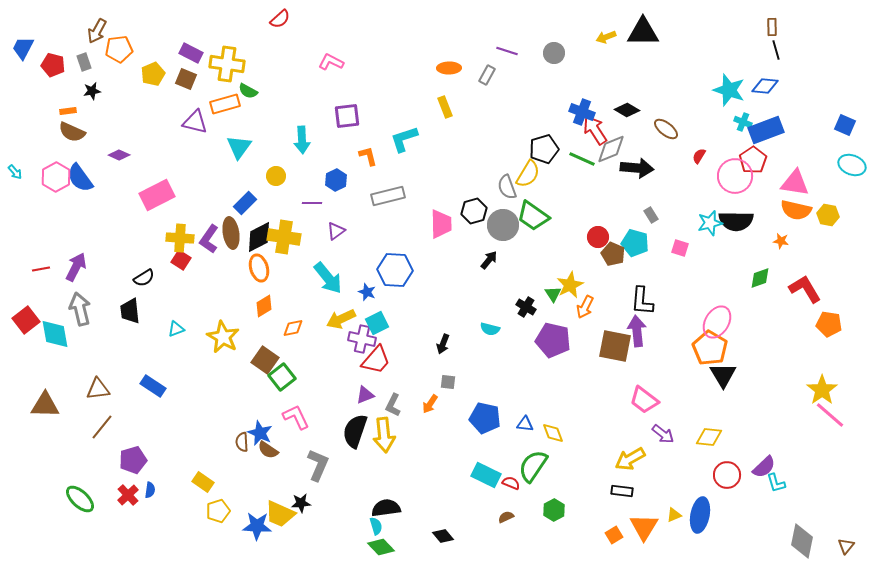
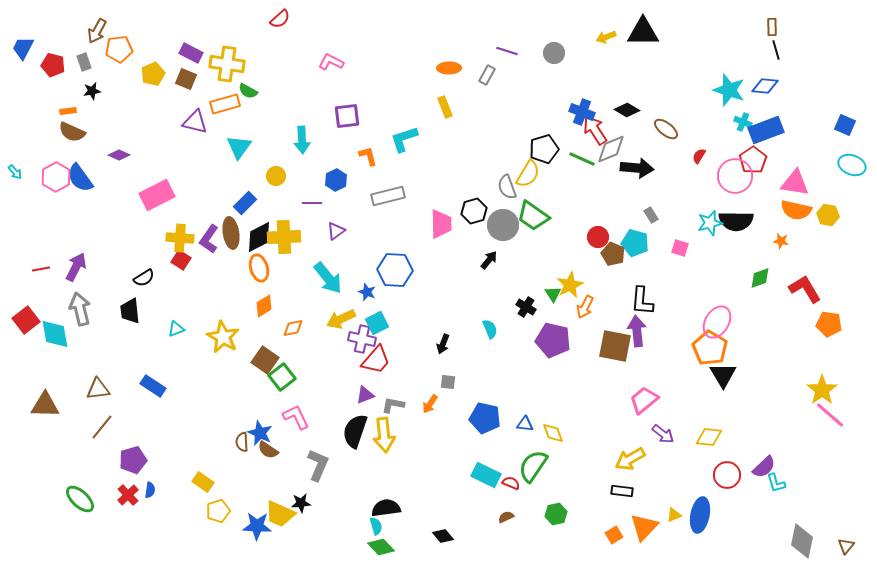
yellow cross at (284, 237): rotated 12 degrees counterclockwise
cyan semicircle at (490, 329): rotated 126 degrees counterclockwise
pink trapezoid at (644, 400): rotated 104 degrees clockwise
gray L-shape at (393, 405): rotated 75 degrees clockwise
green hexagon at (554, 510): moved 2 px right, 4 px down; rotated 15 degrees clockwise
orange triangle at (644, 527): rotated 12 degrees clockwise
